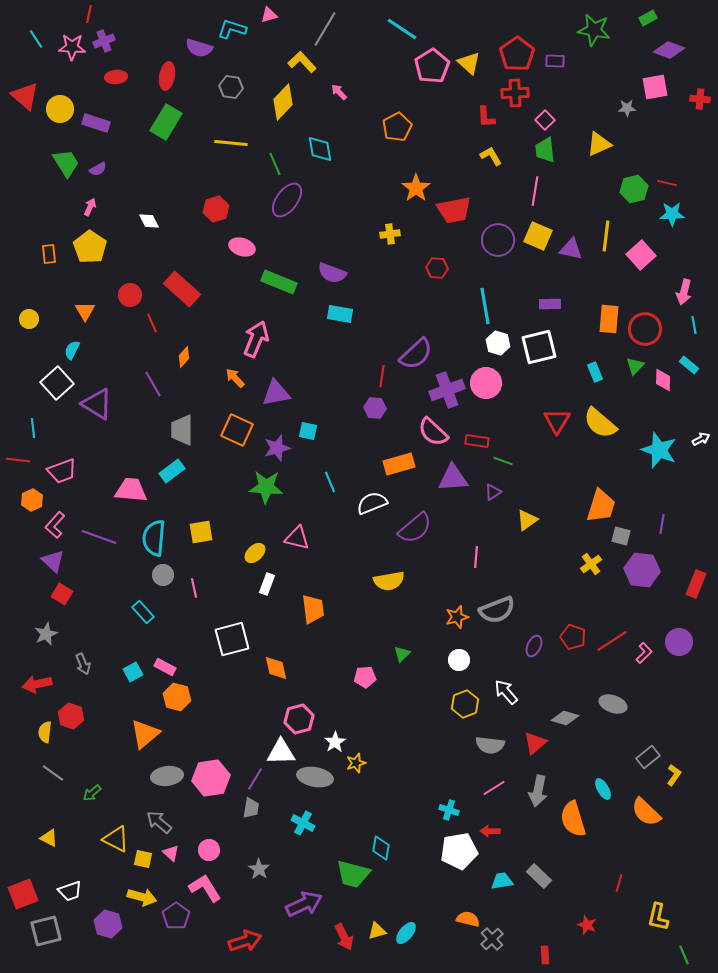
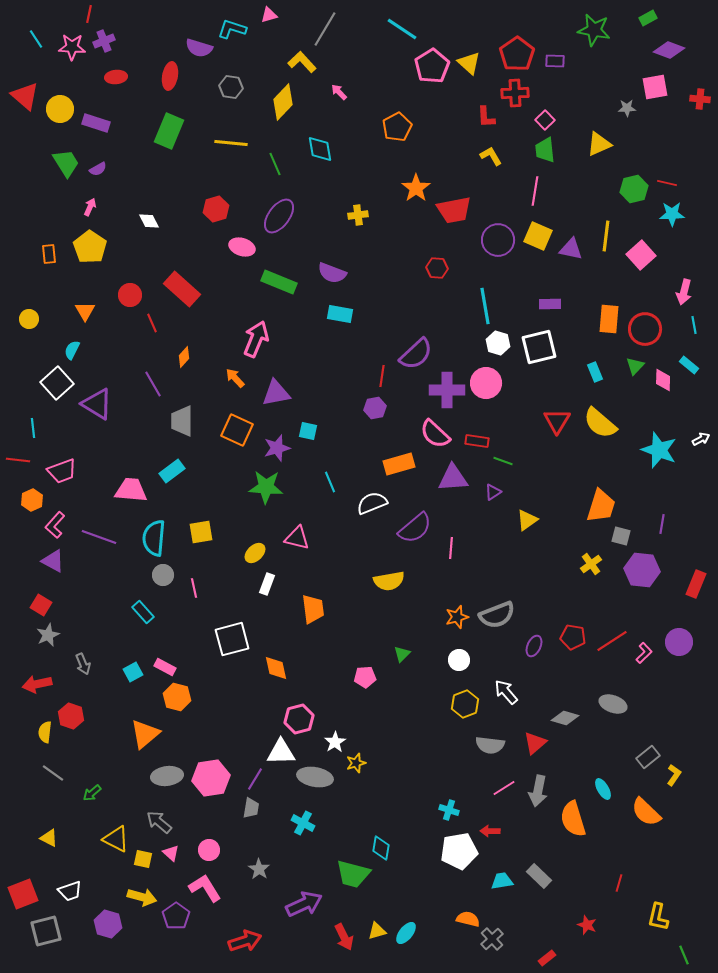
red ellipse at (167, 76): moved 3 px right
green rectangle at (166, 122): moved 3 px right, 9 px down; rotated 8 degrees counterclockwise
purple ellipse at (287, 200): moved 8 px left, 16 px down
yellow cross at (390, 234): moved 32 px left, 19 px up
purple cross at (447, 390): rotated 20 degrees clockwise
purple hexagon at (375, 408): rotated 15 degrees counterclockwise
gray trapezoid at (182, 430): moved 9 px up
pink semicircle at (433, 432): moved 2 px right, 2 px down
pink line at (476, 557): moved 25 px left, 9 px up
purple triangle at (53, 561): rotated 15 degrees counterclockwise
red square at (62, 594): moved 21 px left, 11 px down
gray semicircle at (497, 610): moved 5 px down
gray star at (46, 634): moved 2 px right, 1 px down
red pentagon at (573, 637): rotated 10 degrees counterclockwise
pink line at (494, 788): moved 10 px right
red rectangle at (545, 955): moved 2 px right, 3 px down; rotated 54 degrees clockwise
